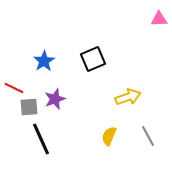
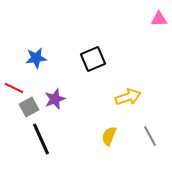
blue star: moved 8 px left, 3 px up; rotated 25 degrees clockwise
gray square: rotated 24 degrees counterclockwise
gray line: moved 2 px right
